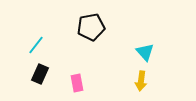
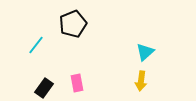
black pentagon: moved 18 px left, 3 px up; rotated 12 degrees counterclockwise
cyan triangle: rotated 30 degrees clockwise
black rectangle: moved 4 px right, 14 px down; rotated 12 degrees clockwise
